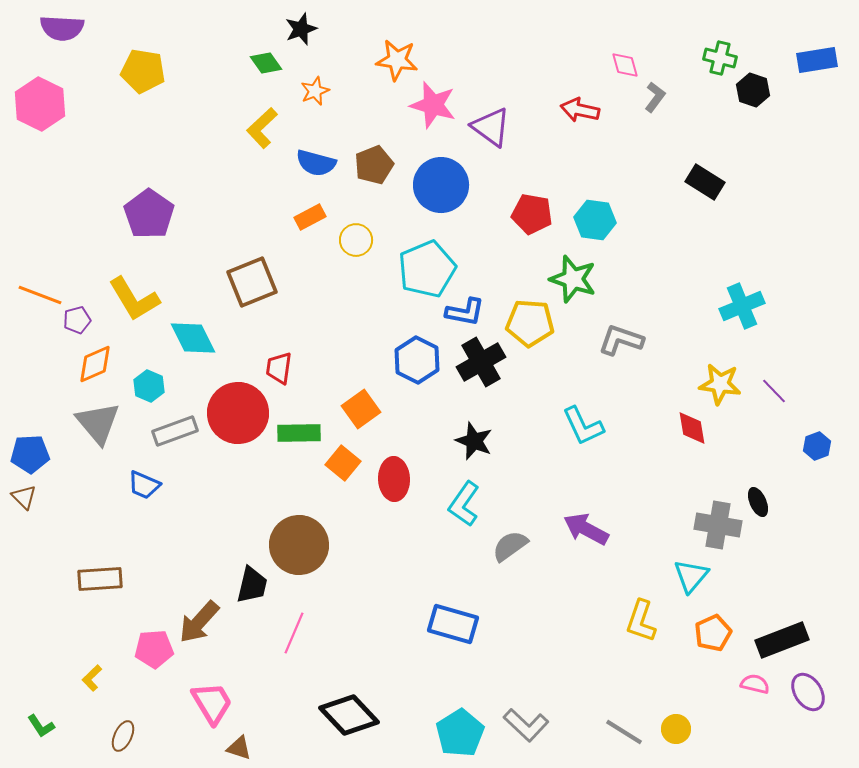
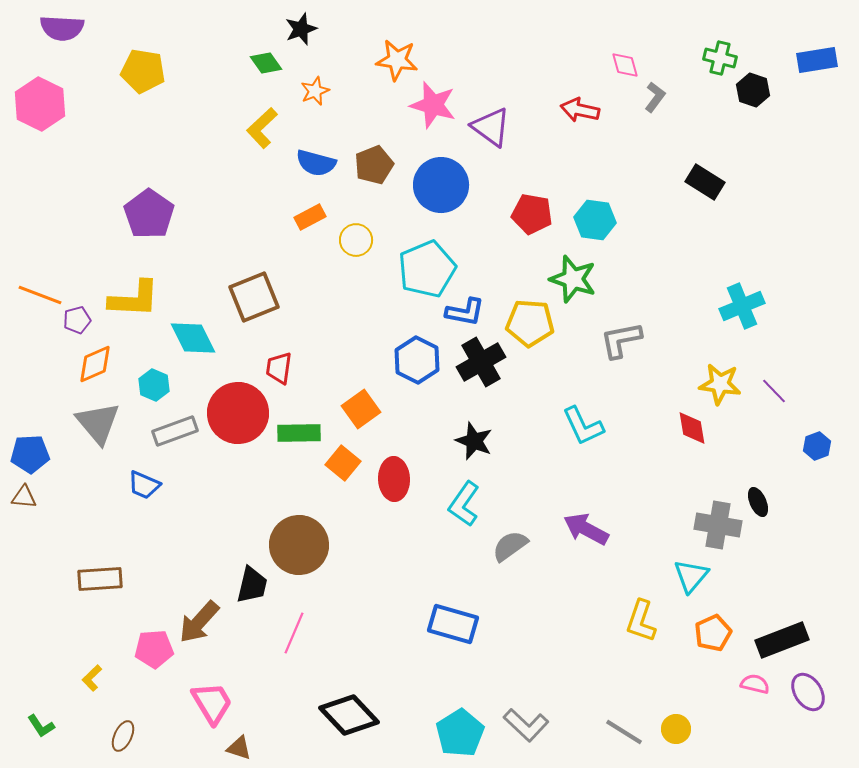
brown square at (252, 282): moved 2 px right, 15 px down
yellow L-shape at (134, 299): rotated 56 degrees counterclockwise
gray L-shape at (621, 340): rotated 30 degrees counterclockwise
cyan hexagon at (149, 386): moved 5 px right, 1 px up
brown triangle at (24, 497): rotated 40 degrees counterclockwise
